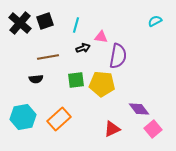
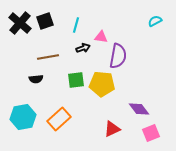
pink square: moved 2 px left, 4 px down; rotated 18 degrees clockwise
